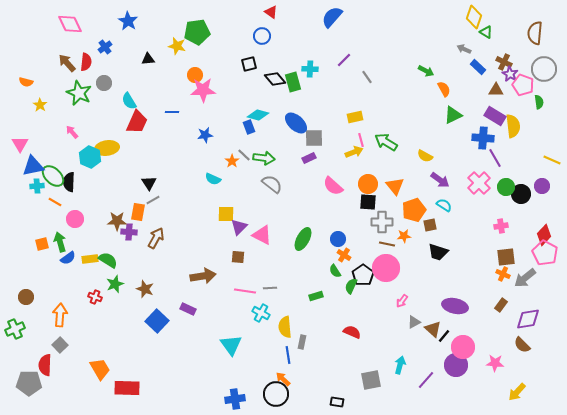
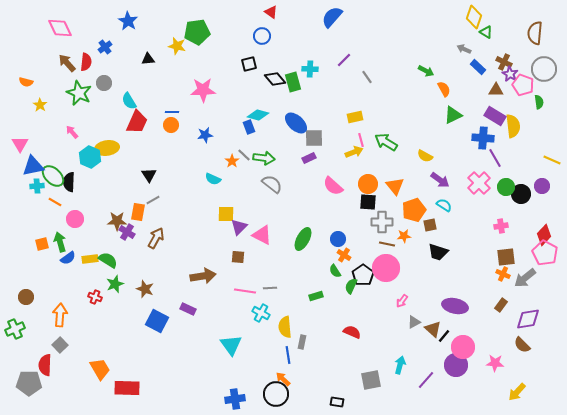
pink diamond at (70, 24): moved 10 px left, 4 px down
orange circle at (195, 75): moved 24 px left, 50 px down
black triangle at (149, 183): moved 8 px up
purple cross at (129, 232): moved 2 px left; rotated 28 degrees clockwise
blue square at (157, 321): rotated 15 degrees counterclockwise
